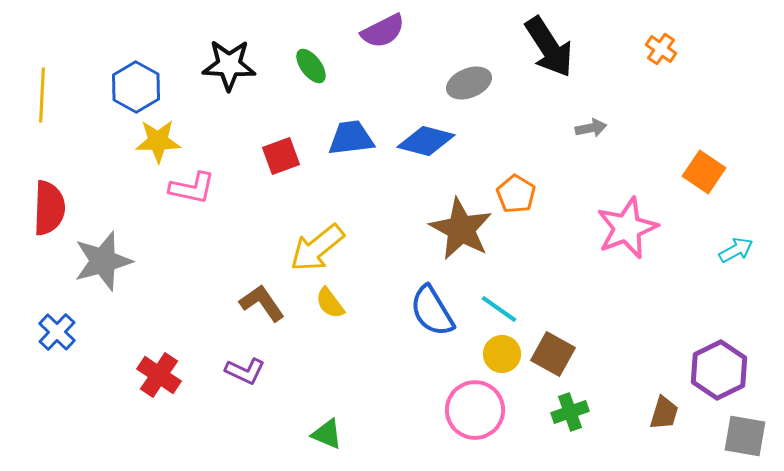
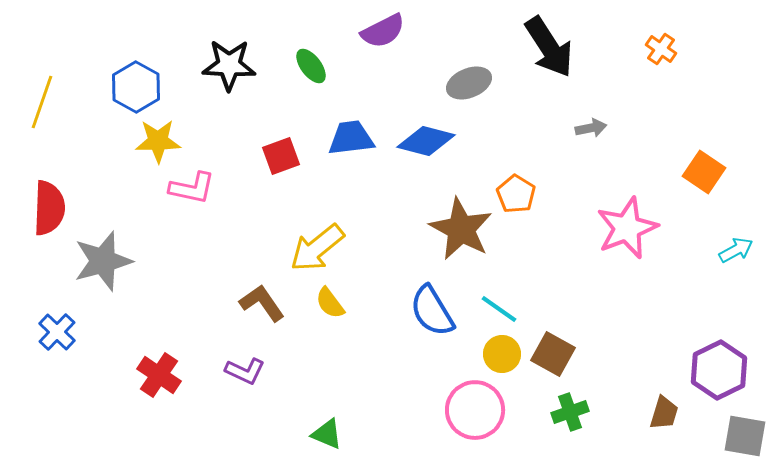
yellow line: moved 7 px down; rotated 16 degrees clockwise
